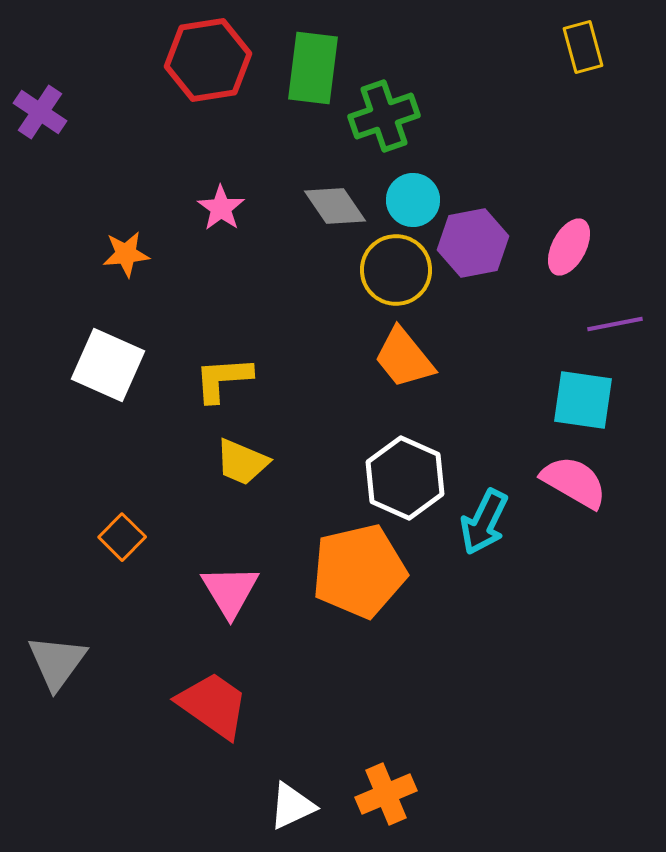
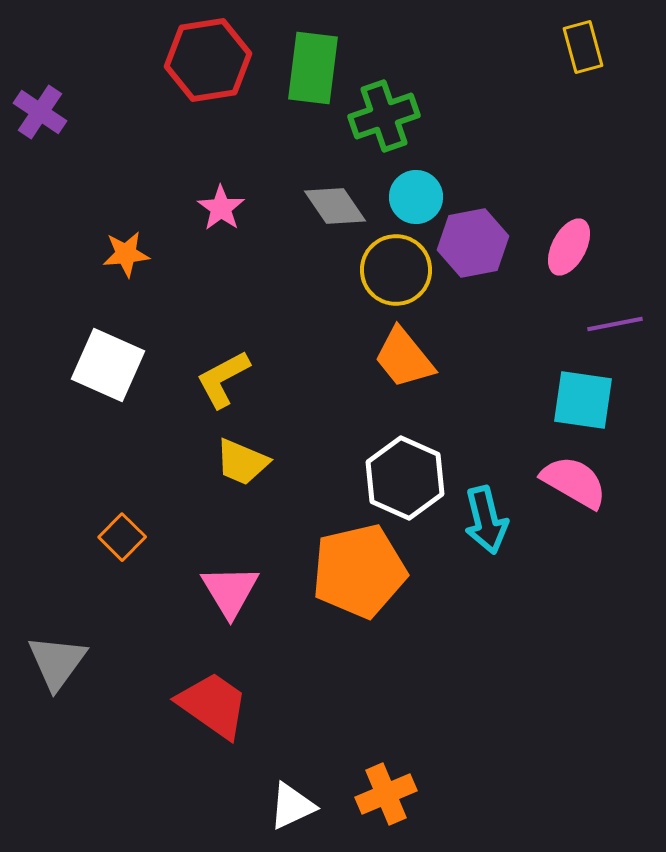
cyan circle: moved 3 px right, 3 px up
yellow L-shape: rotated 24 degrees counterclockwise
cyan arrow: moved 2 px right, 2 px up; rotated 40 degrees counterclockwise
